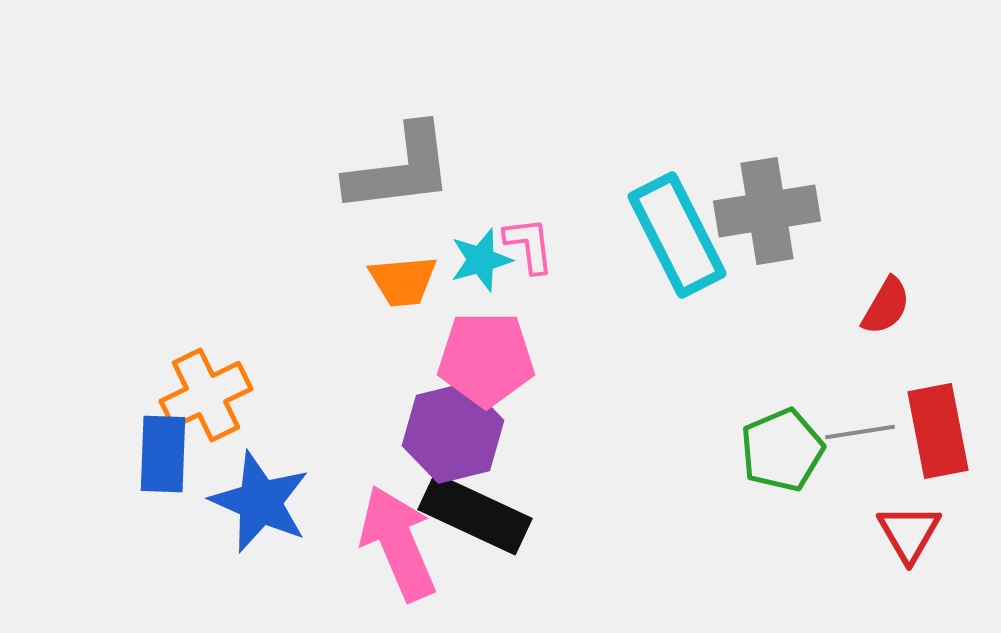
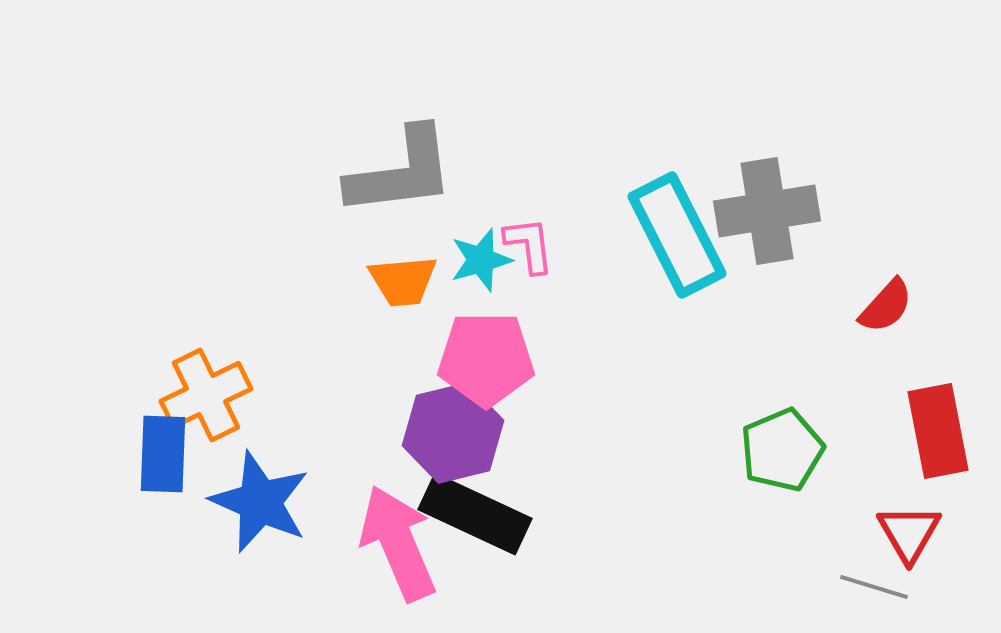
gray L-shape: moved 1 px right, 3 px down
red semicircle: rotated 12 degrees clockwise
gray line: moved 14 px right, 155 px down; rotated 26 degrees clockwise
